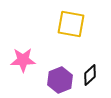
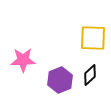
yellow square: moved 22 px right, 14 px down; rotated 8 degrees counterclockwise
